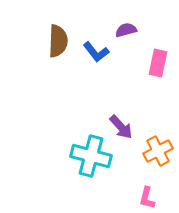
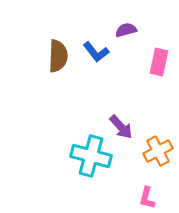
brown semicircle: moved 15 px down
pink rectangle: moved 1 px right, 1 px up
